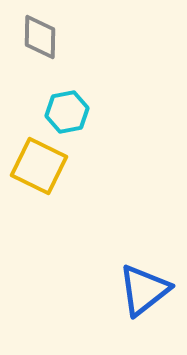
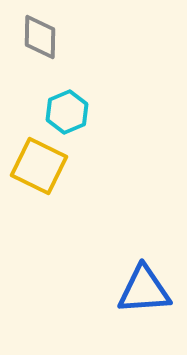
cyan hexagon: rotated 12 degrees counterclockwise
blue triangle: rotated 34 degrees clockwise
